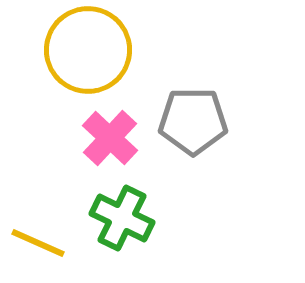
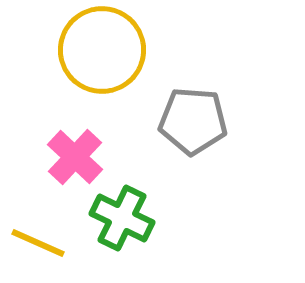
yellow circle: moved 14 px right
gray pentagon: rotated 4 degrees clockwise
pink cross: moved 35 px left, 19 px down
